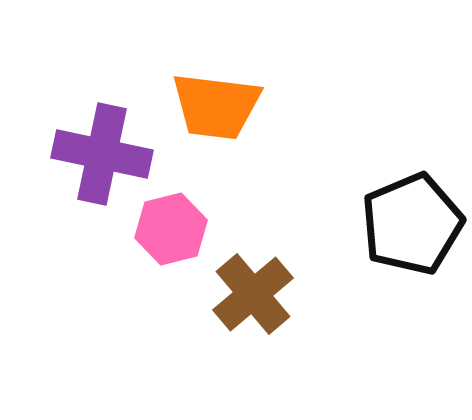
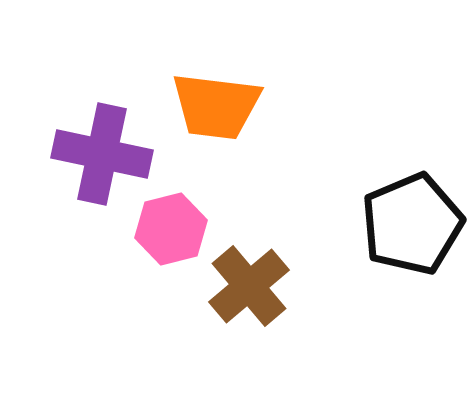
brown cross: moved 4 px left, 8 px up
